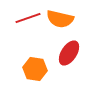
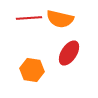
red line: moved 1 px right; rotated 15 degrees clockwise
orange hexagon: moved 3 px left, 1 px down
